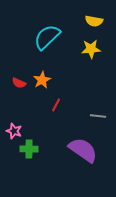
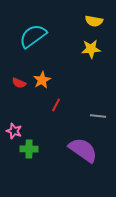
cyan semicircle: moved 14 px left, 1 px up; rotated 8 degrees clockwise
